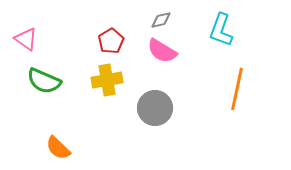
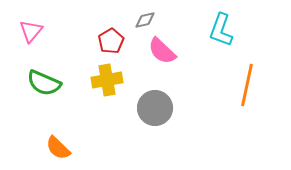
gray diamond: moved 16 px left
pink triangle: moved 5 px right, 8 px up; rotated 35 degrees clockwise
pink semicircle: rotated 12 degrees clockwise
green semicircle: moved 2 px down
orange line: moved 10 px right, 4 px up
